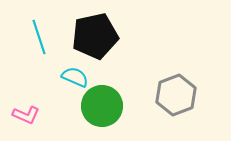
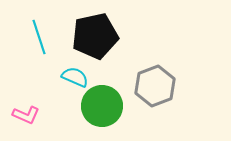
gray hexagon: moved 21 px left, 9 px up
